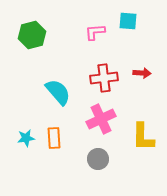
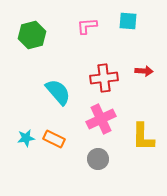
pink L-shape: moved 8 px left, 6 px up
red arrow: moved 2 px right, 2 px up
orange rectangle: moved 1 px down; rotated 60 degrees counterclockwise
